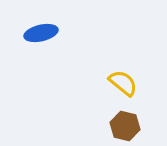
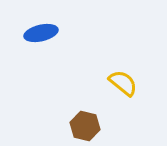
brown hexagon: moved 40 px left
